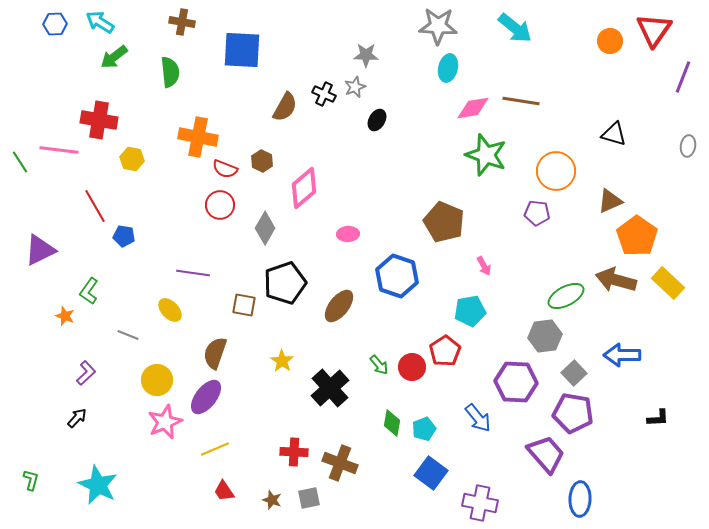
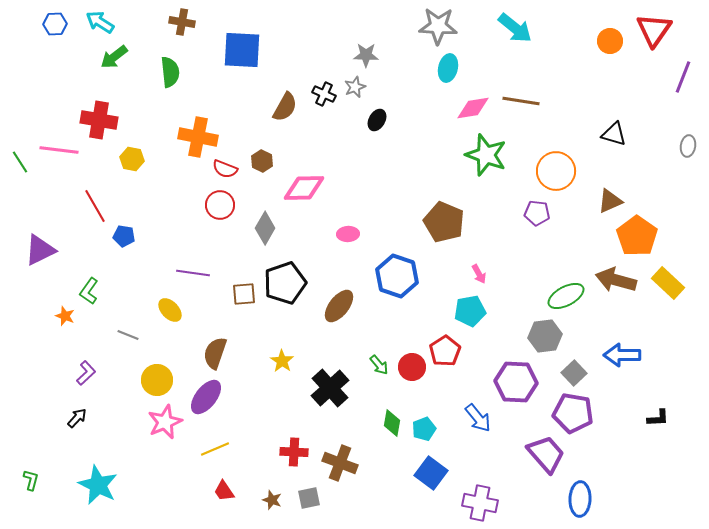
pink diamond at (304, 188): rotated 39 degrees clockwise
pink arrow at (484, 266): moved 5 px left, 8 px down
brown square at (244, 305): moved 11 px up; rotated 15 degrees counterclockwise
